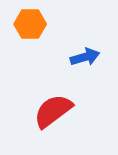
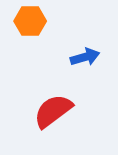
orange hexagon: moved 3 px up
